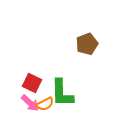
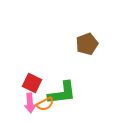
green L-shape: rotated 96 degrees counterclockwise
pink arrow: rotated 42 degrees clockwise
